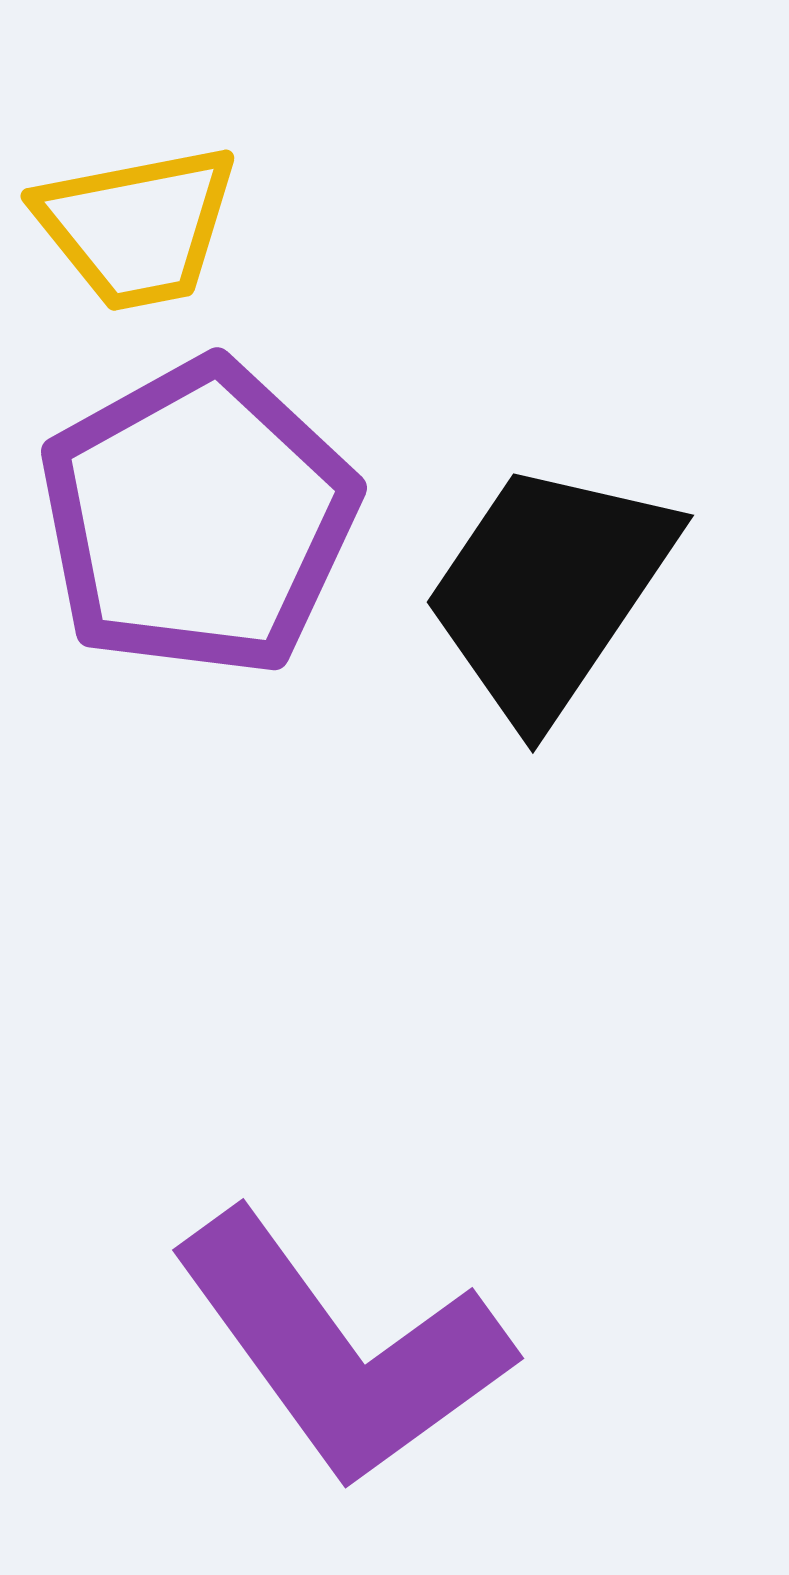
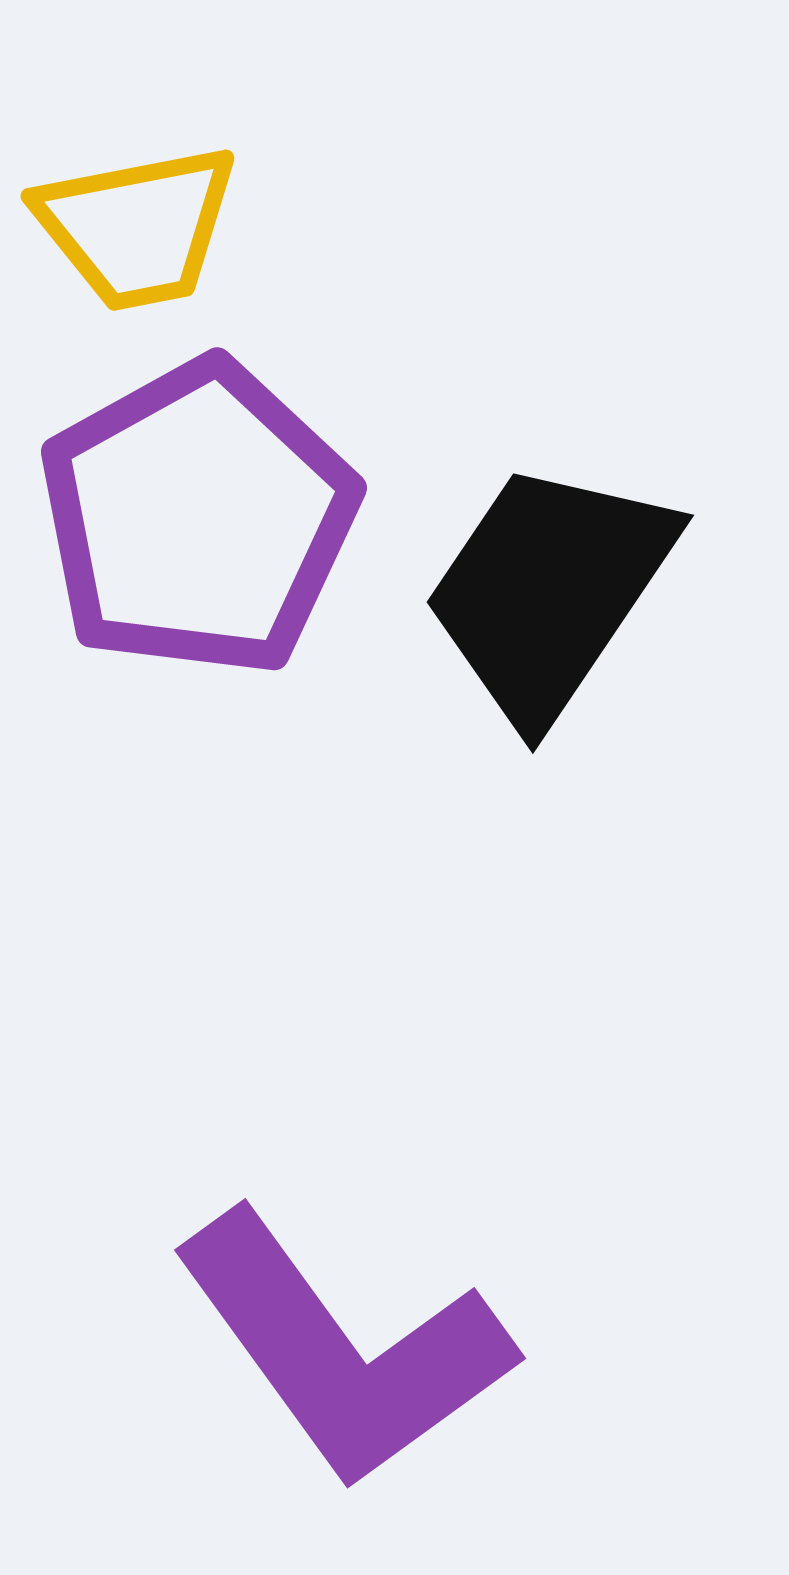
purple L-shape: moved 2 px right
